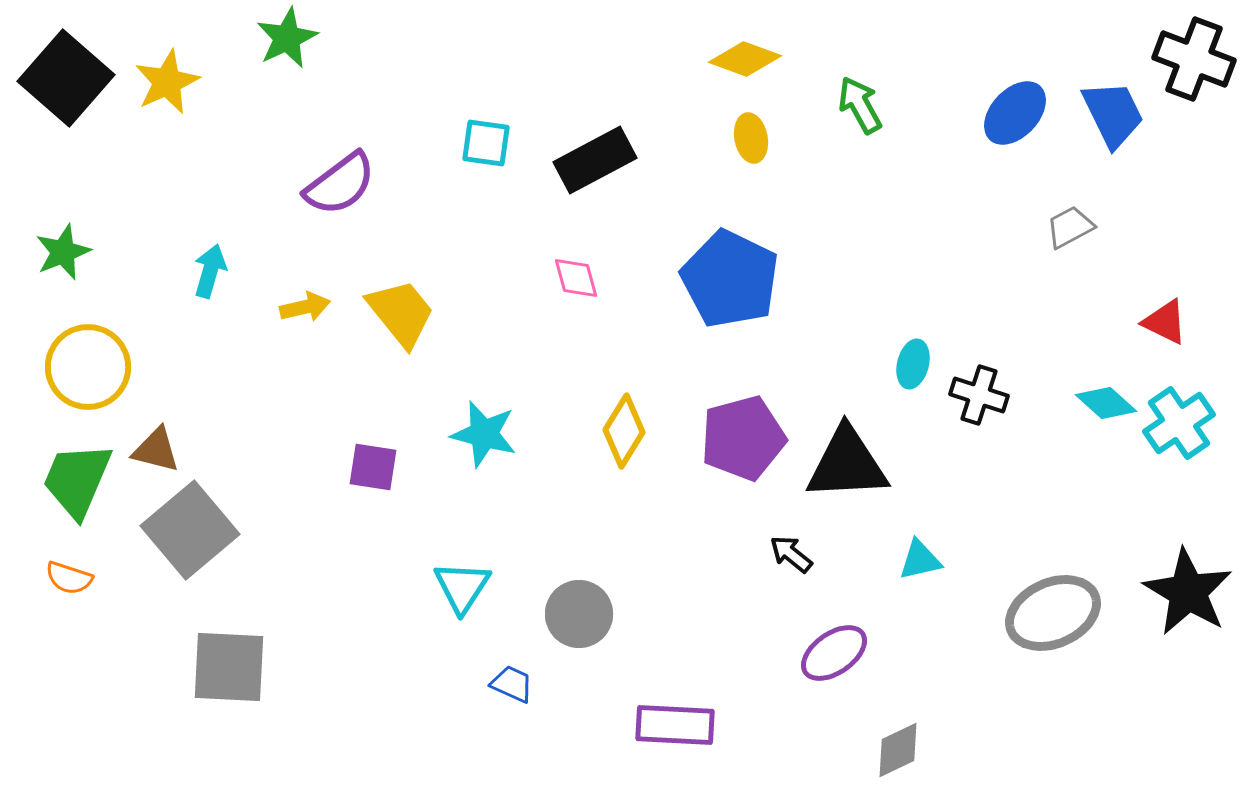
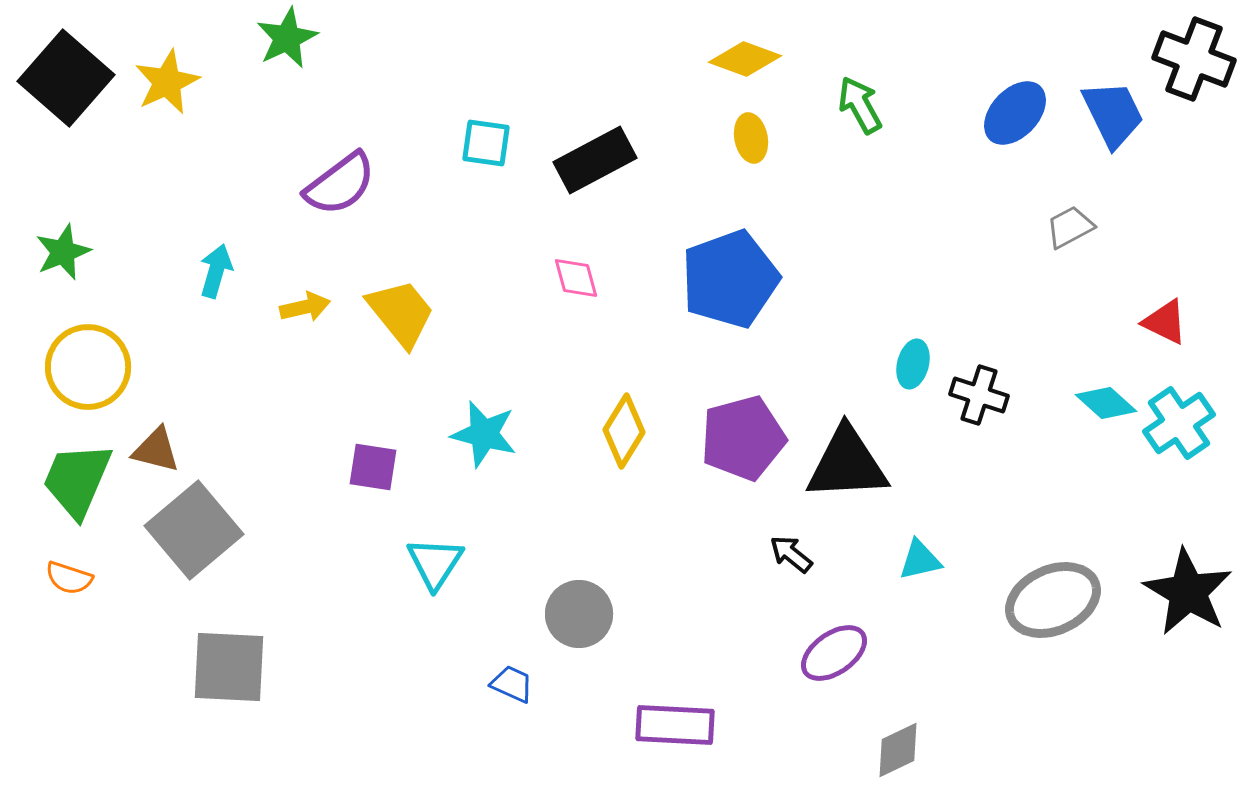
cyan arrow at (210, 271): moved 6 px right
blue pentagon at (730, 279): rotated 26 degrees clockwise
gray square at (190, 530): moved 4 px right
cyan triangle at (462, 587): moved 27 px left, 24 px up
gray ellipse at (1053, 613): moved 13 px up
